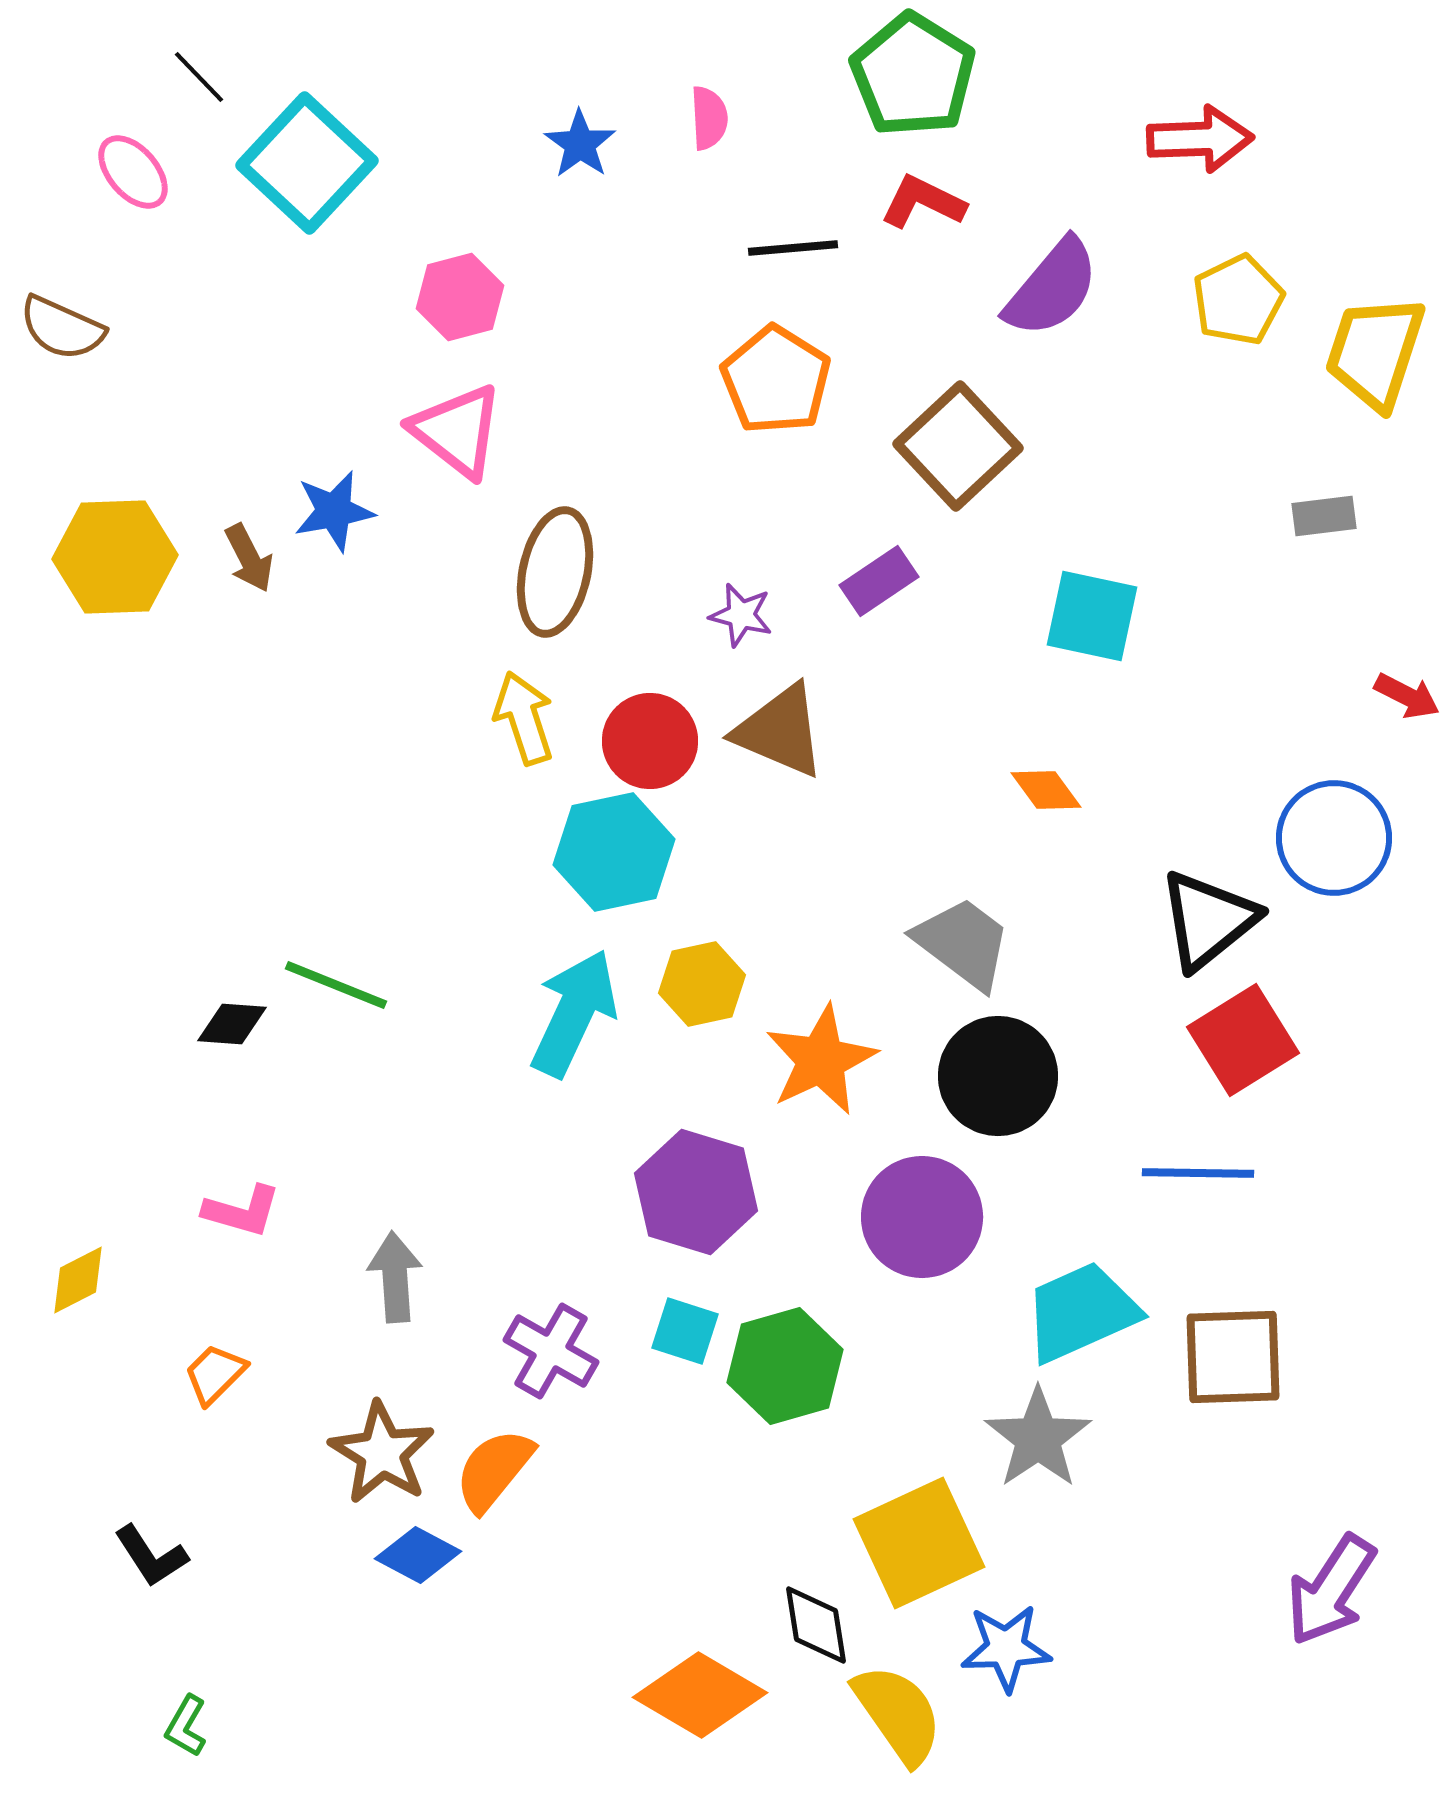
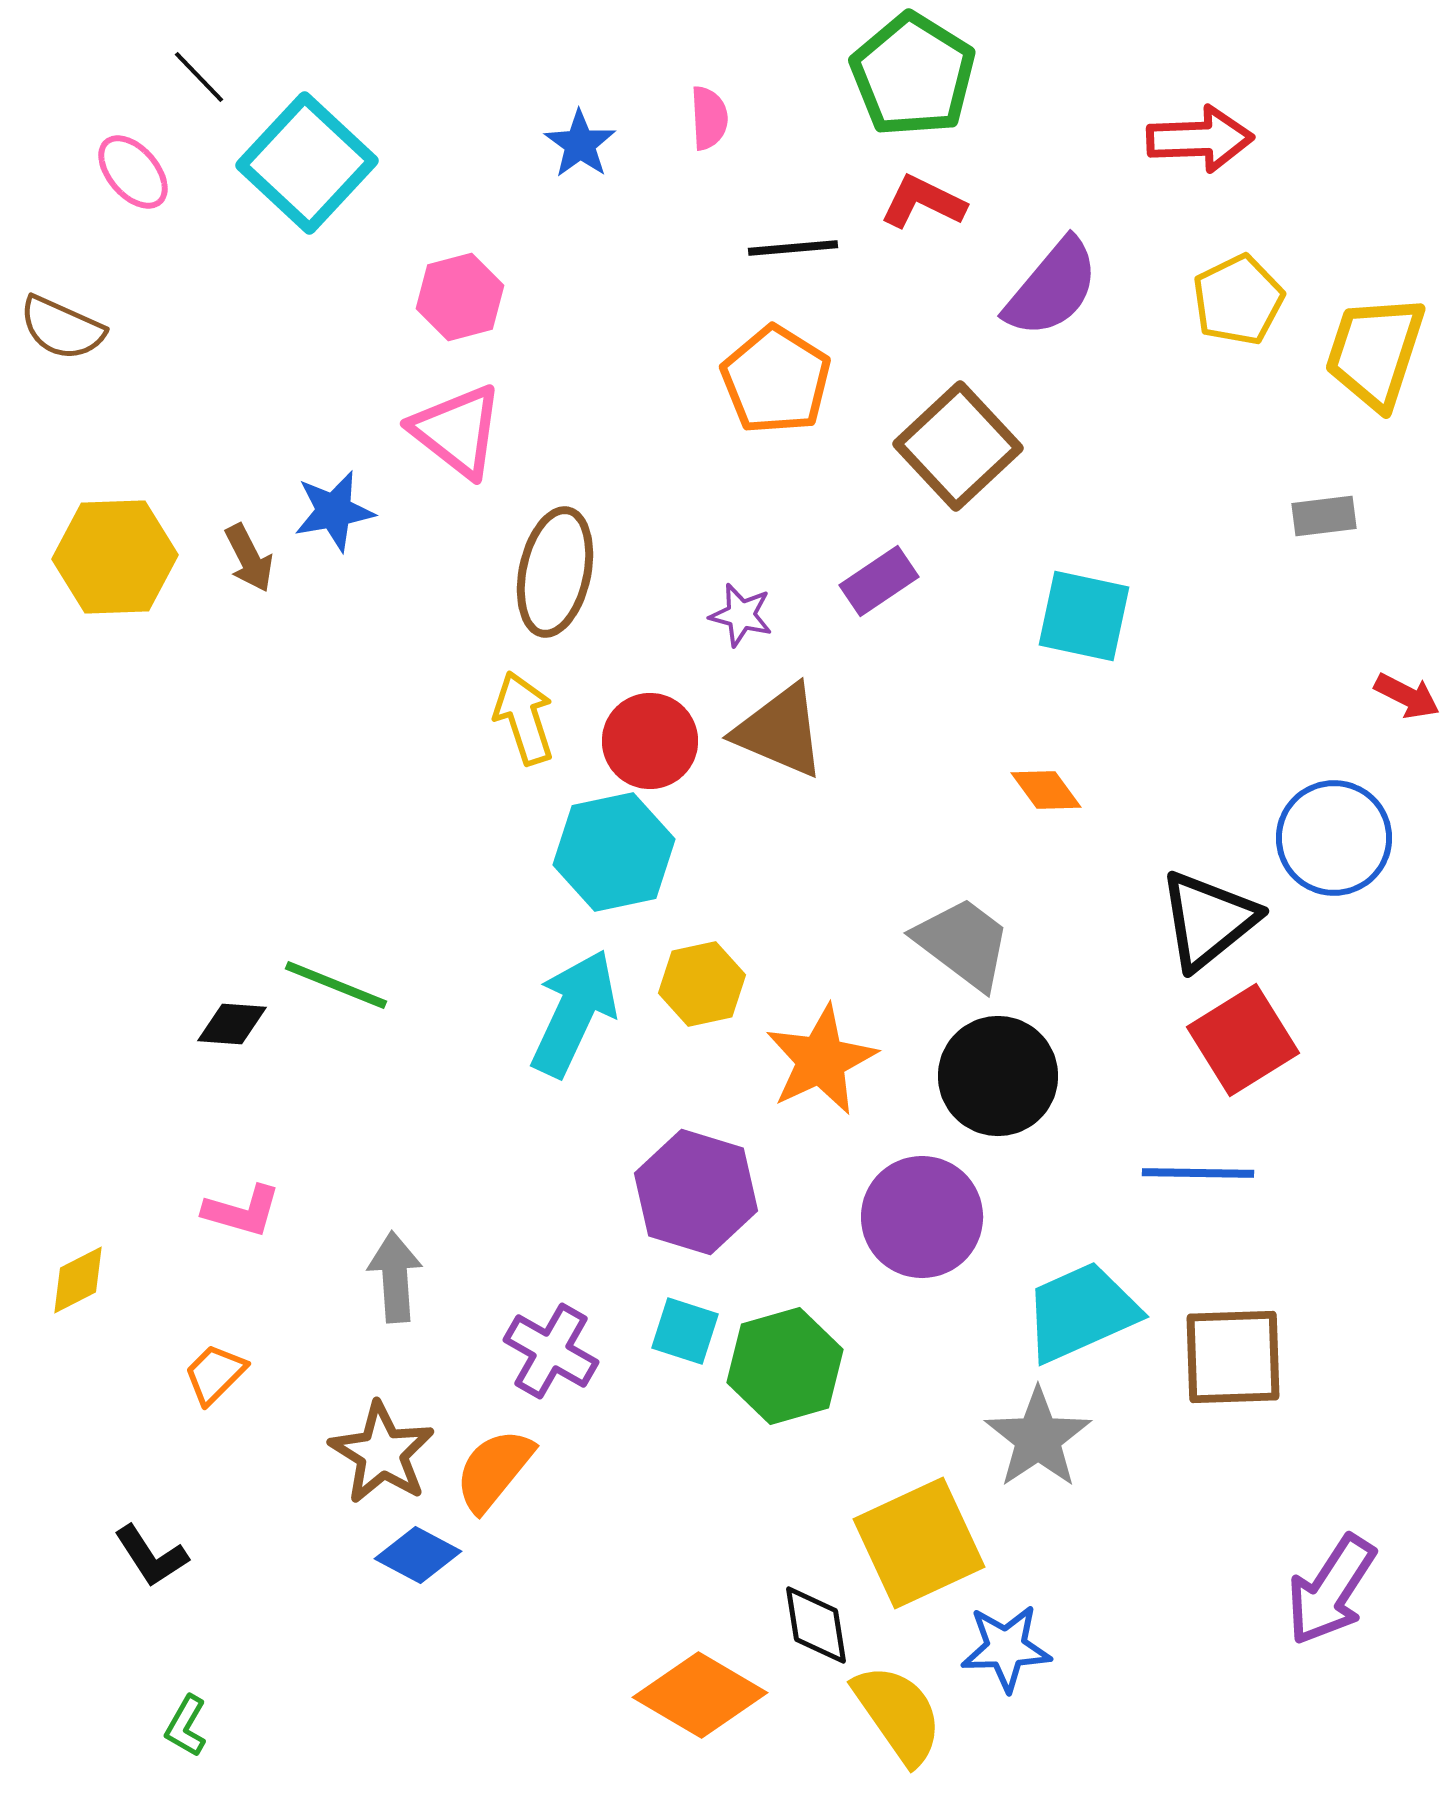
cyan square at (1092, 616): moved 8 px left
